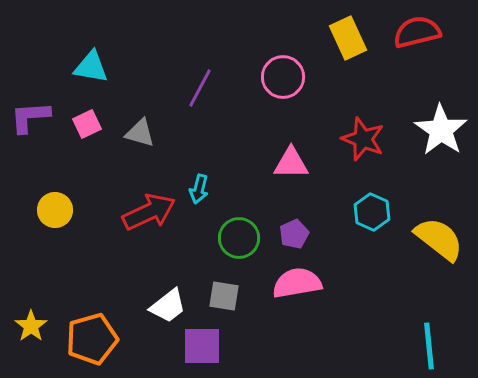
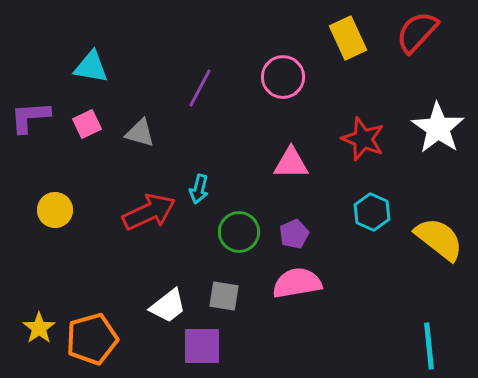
red semicircle: rotated 33 degrees counterclockwise
white star: moved 3 px left, 2 px up
green circle: moved 6 px up
yellow star: moved 8 px right, 2 px down
